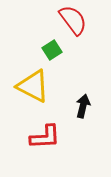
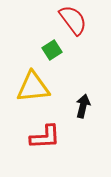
yellow triangle: moved 1 px down; rotated 33 degrees counterclockwise
